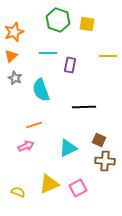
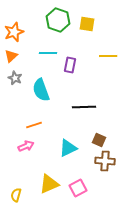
yellow semicircle: moved 2 px left, 3 px down; rotated 96 degrees counterclockwise
